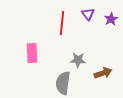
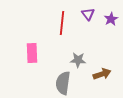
brown arrow: moved 1 px left, 1 px down
